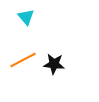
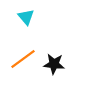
orange line: moved 1 px up; rotated 8 degrees counterclockwise
